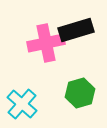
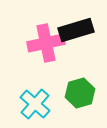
cyan cross: moved 13 px right
